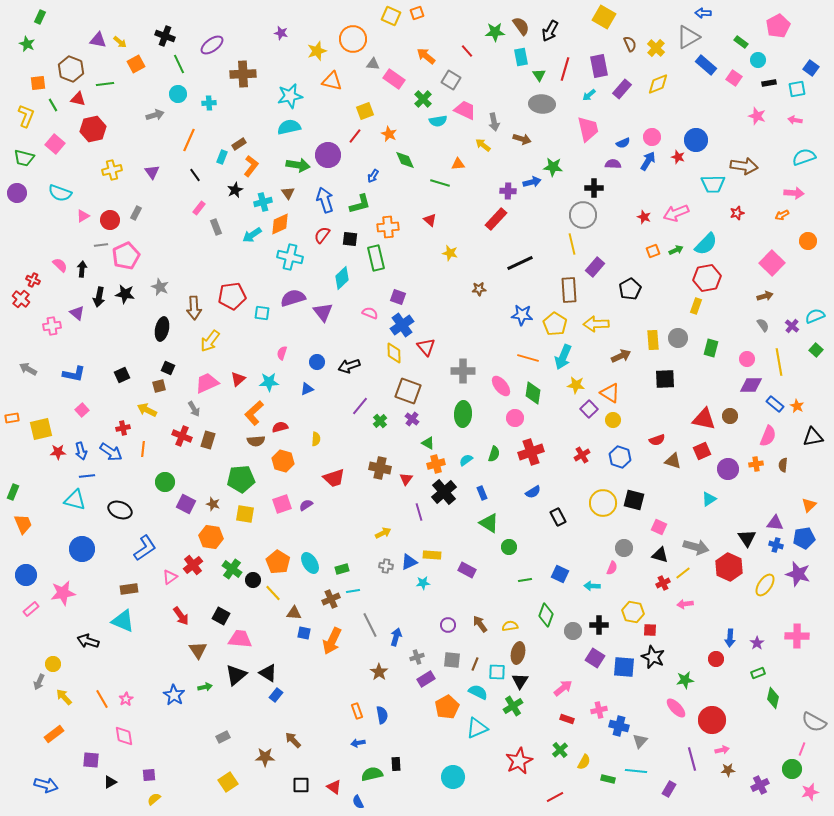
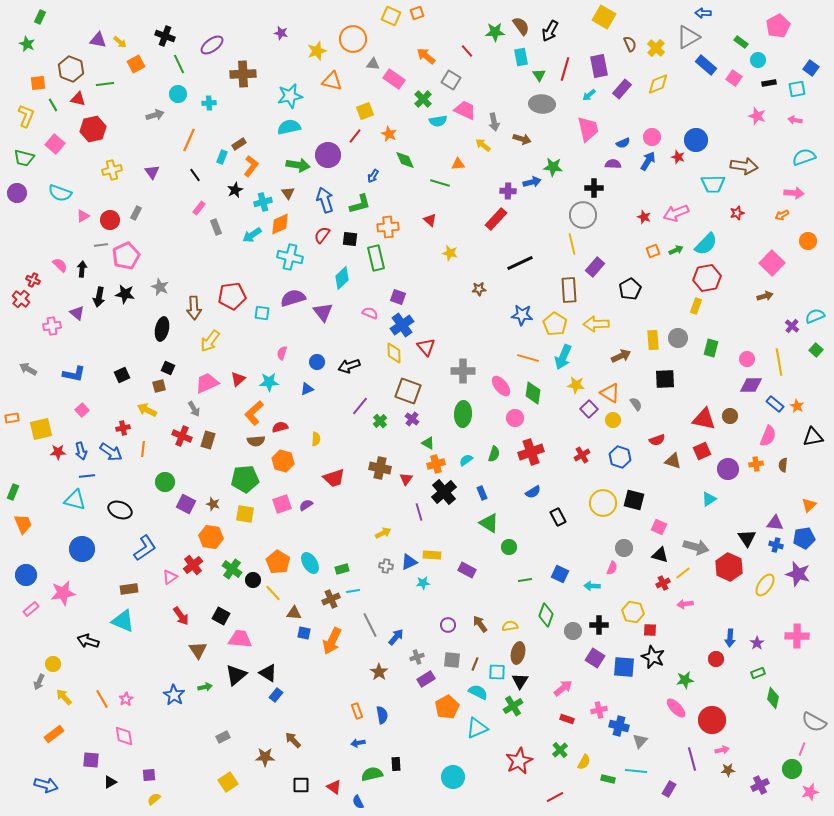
gray semicircle at (763, 325): moved 127 px left, 79 px down
green pentagon at (241, 479): moved 4 px right
blue arrow at (396, 637): rotated 24 degrees clockwise
